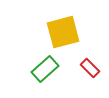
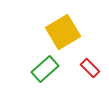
yellow square: rotated 16 degrees counterclockwise
